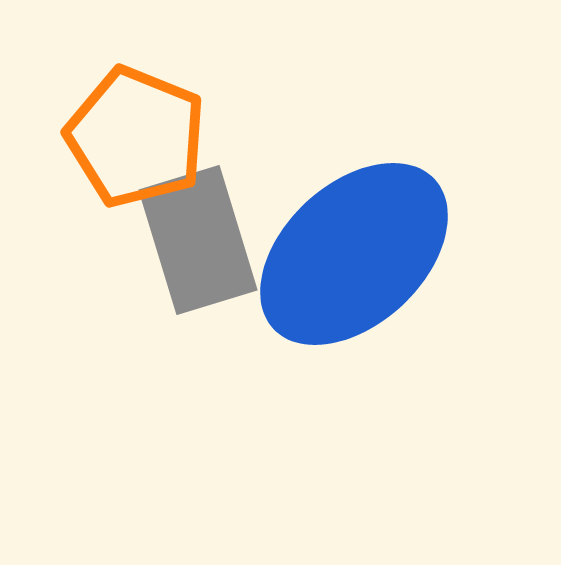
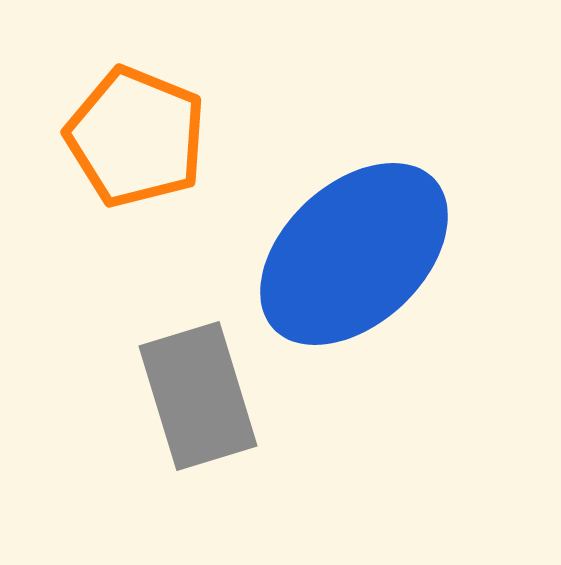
gray rectangle: moved 156 px down
